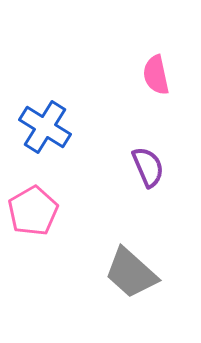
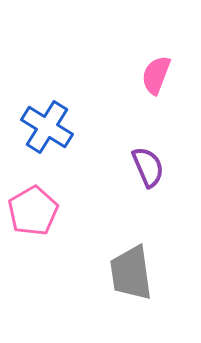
pink semicircle: rotated 33 degrees clockwise
blue cross: moved 2 px right
gray trapezoid: rotated 40 degrees clockwise
